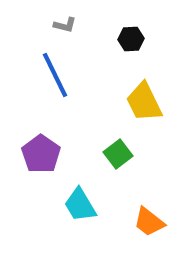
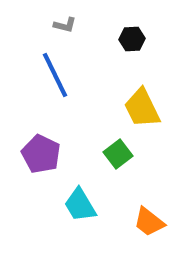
black hexagon: moved 1 px right
yellow trapezoid: moved 2 px left, 6 px down
purple pentagon: rotated 9 degrees counterclockwise
